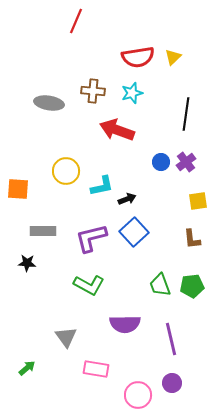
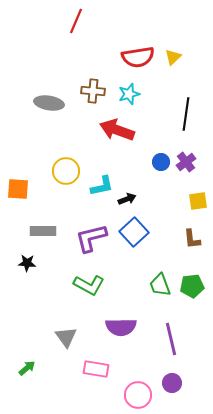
cyan star: moved 3 px left, 1 px down
purple semicircle: moved 4 px left, 3 px down
